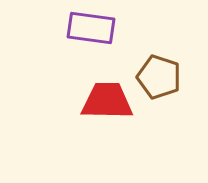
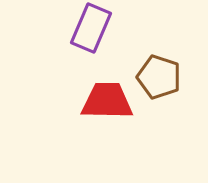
purple rectangle: rotated 75 degrees counterclockwise
